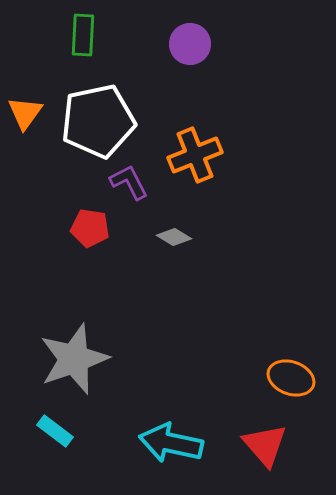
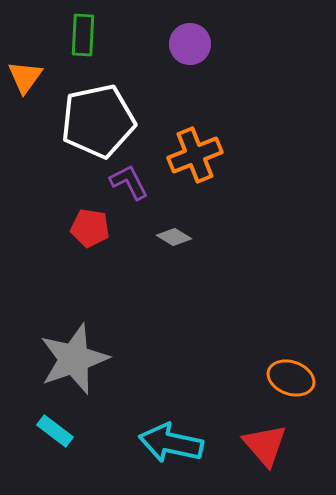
orange triangle: moved 36 px up
